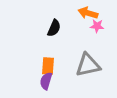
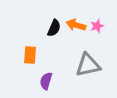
orange arrow: moved 12 px left, 12 px down
pink star: rotated 24 degrees counterclockwise
orange rectangle: moved 18 px left, 11 px up
